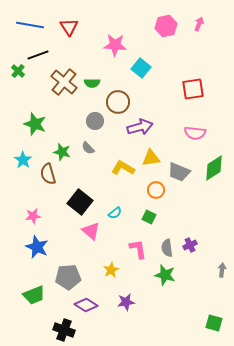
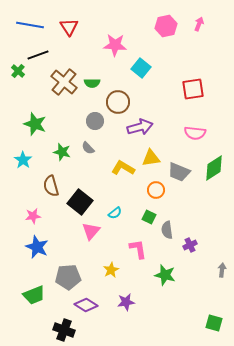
brown semicircle at (48, 174): moved 3 px right, 12 px down
pink triangle at (91, 231): rotated 30 degrees clockwise
gray semicircle at (167, 248): moved 18 px up
